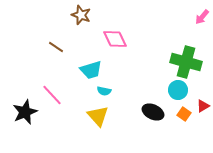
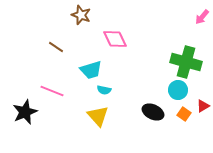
cyan semicircle: moved 1 px up
pink line: moved 4 px up; rotated 25 degrees counterclockwise
